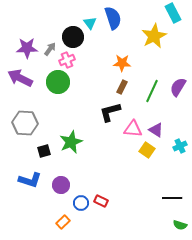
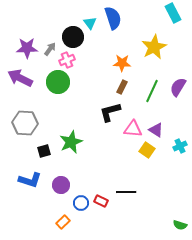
yellow star: moved 11 px down
black line: moved 46 px left, 6 px up
